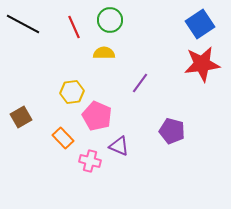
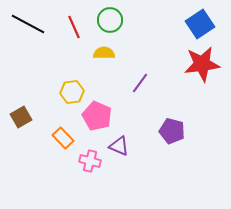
black line: moved 5 px right
